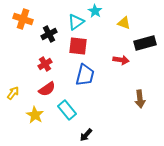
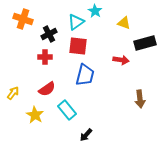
red cross: moved 7 px up; rotated 32 degrees clockwise
